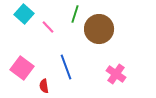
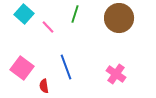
brown circle: moved 20 px right, 11 px up
